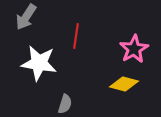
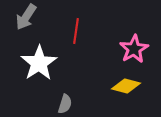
red line: moved 5 px up
white star: rotated 30 degrees clockwise
yellow diamond: moved 2 px right, 2 px down
